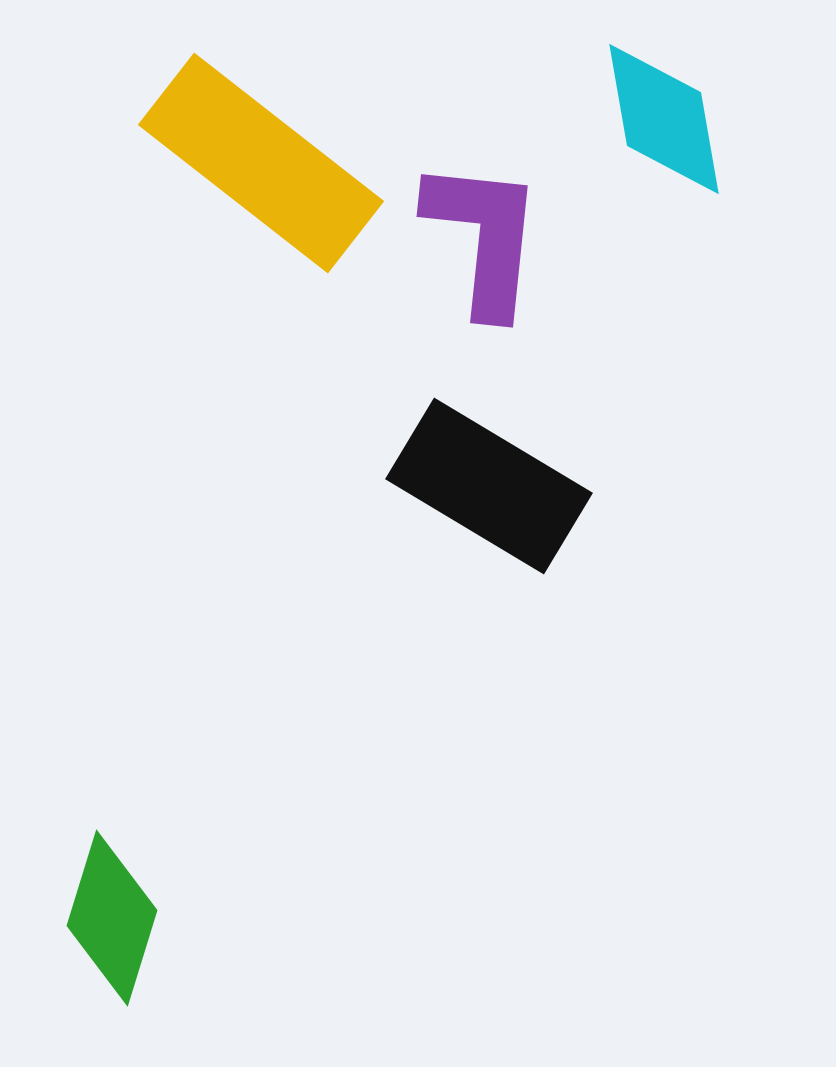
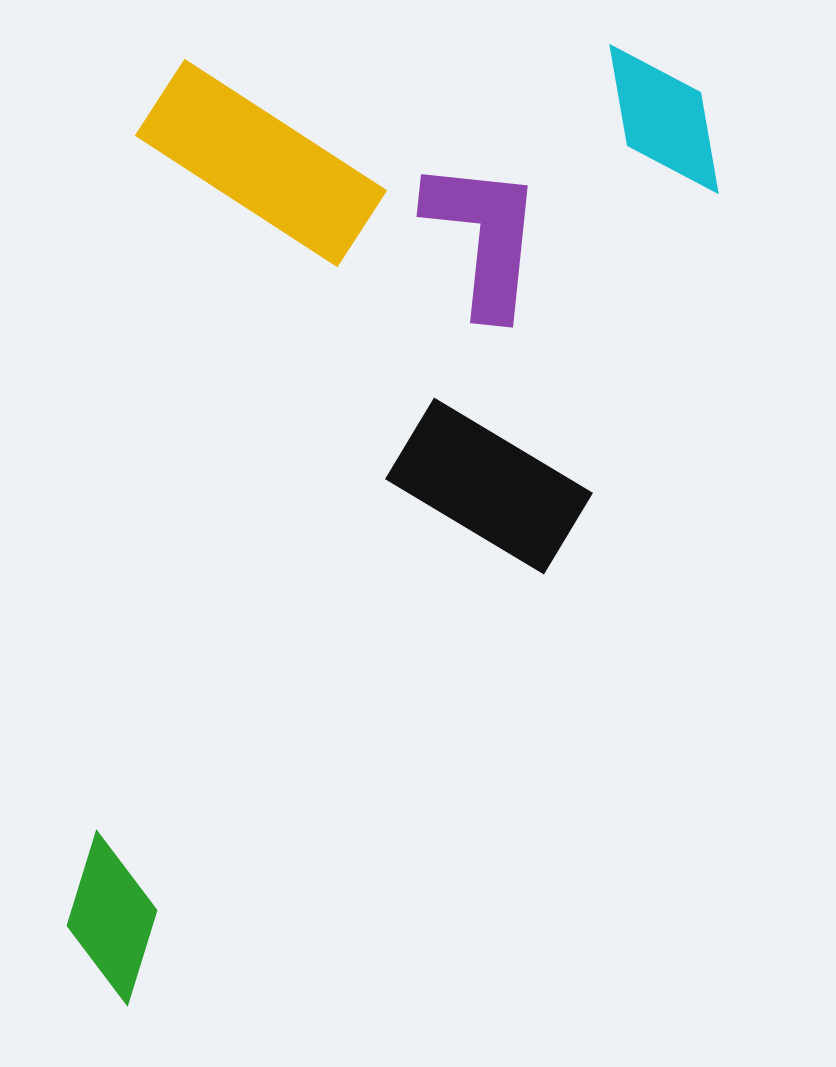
yellow rectangle: rotated 5 degrees counterclockwise
